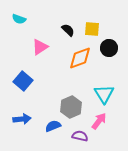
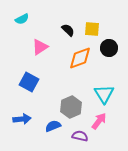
cyan semicircle: moved 3 px right; rotated 48 degrees counterclockwise
blue square: moved 6 px right, 1 px down; rotated 12 degrees counterclockwise
